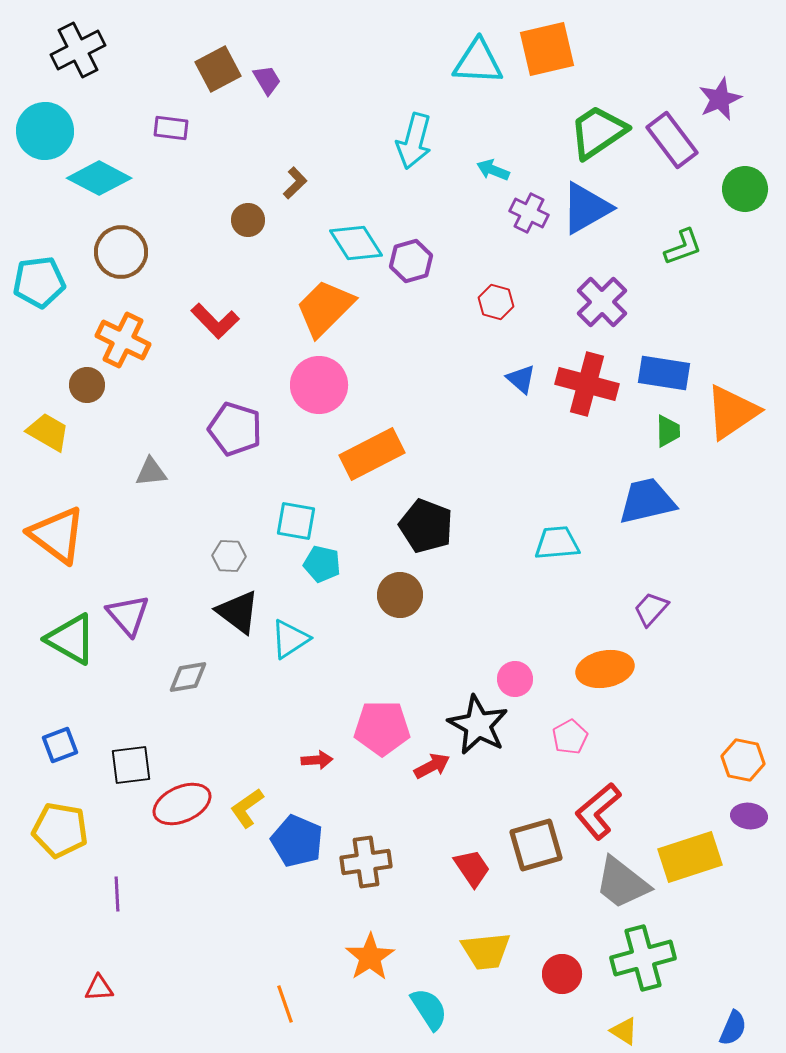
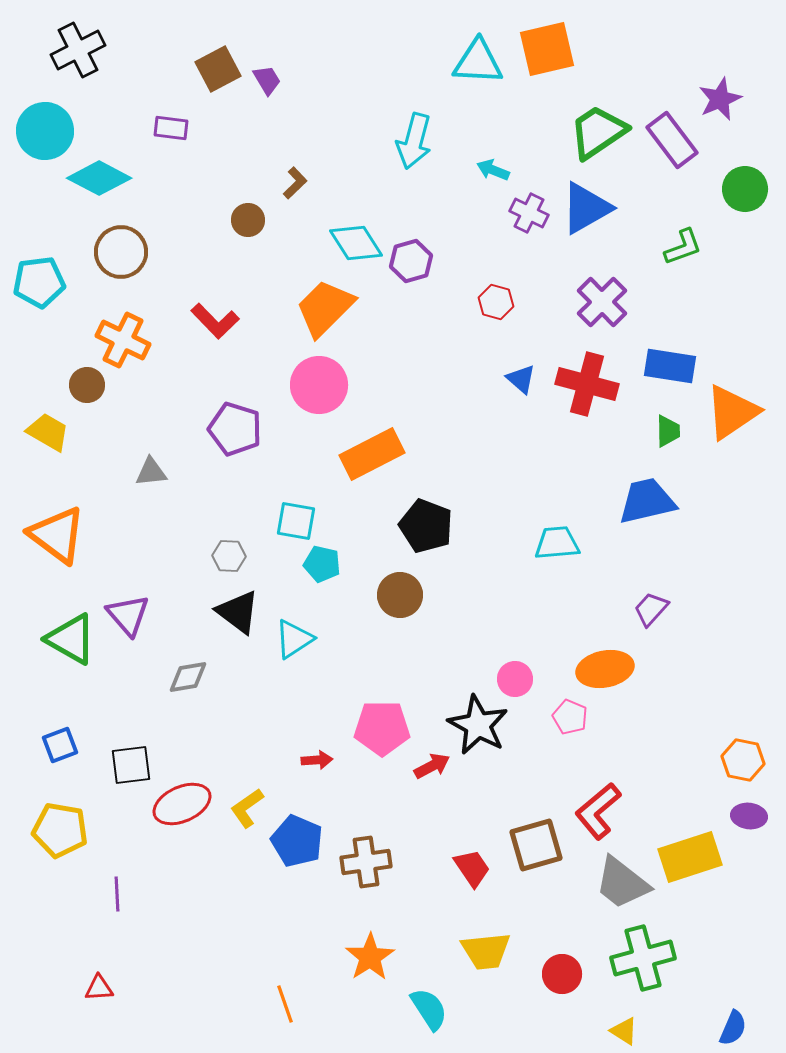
blue rectangle at (664, 373): moved 6 px right, 7 px up
cyan triangle at (290, 639): moved 4 px right
pink pentagon at (570, 737): moved 20 px up; rotated 20 degrees counterclockwise
